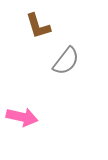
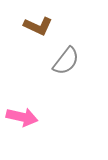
brown L-shape: rotated 48 degrees counterclockwise
